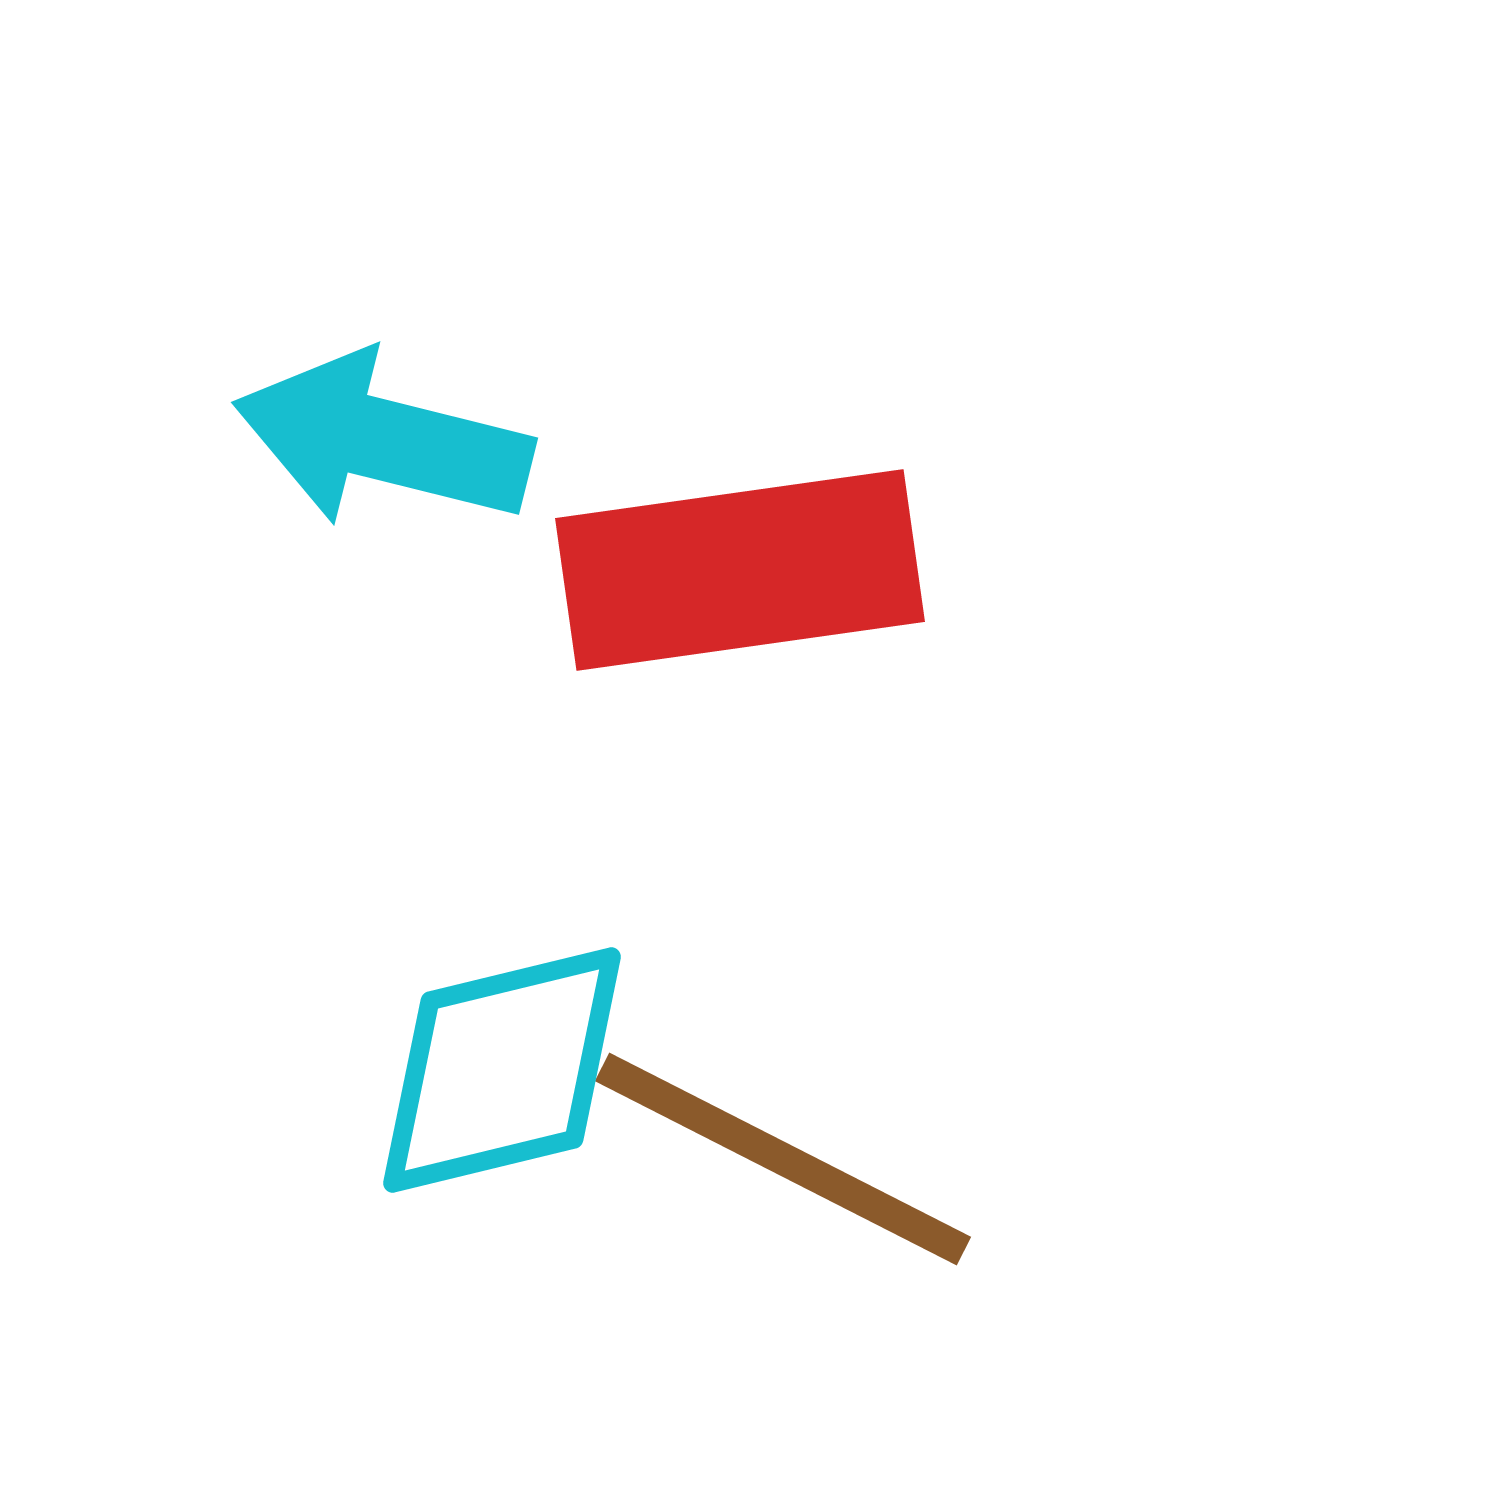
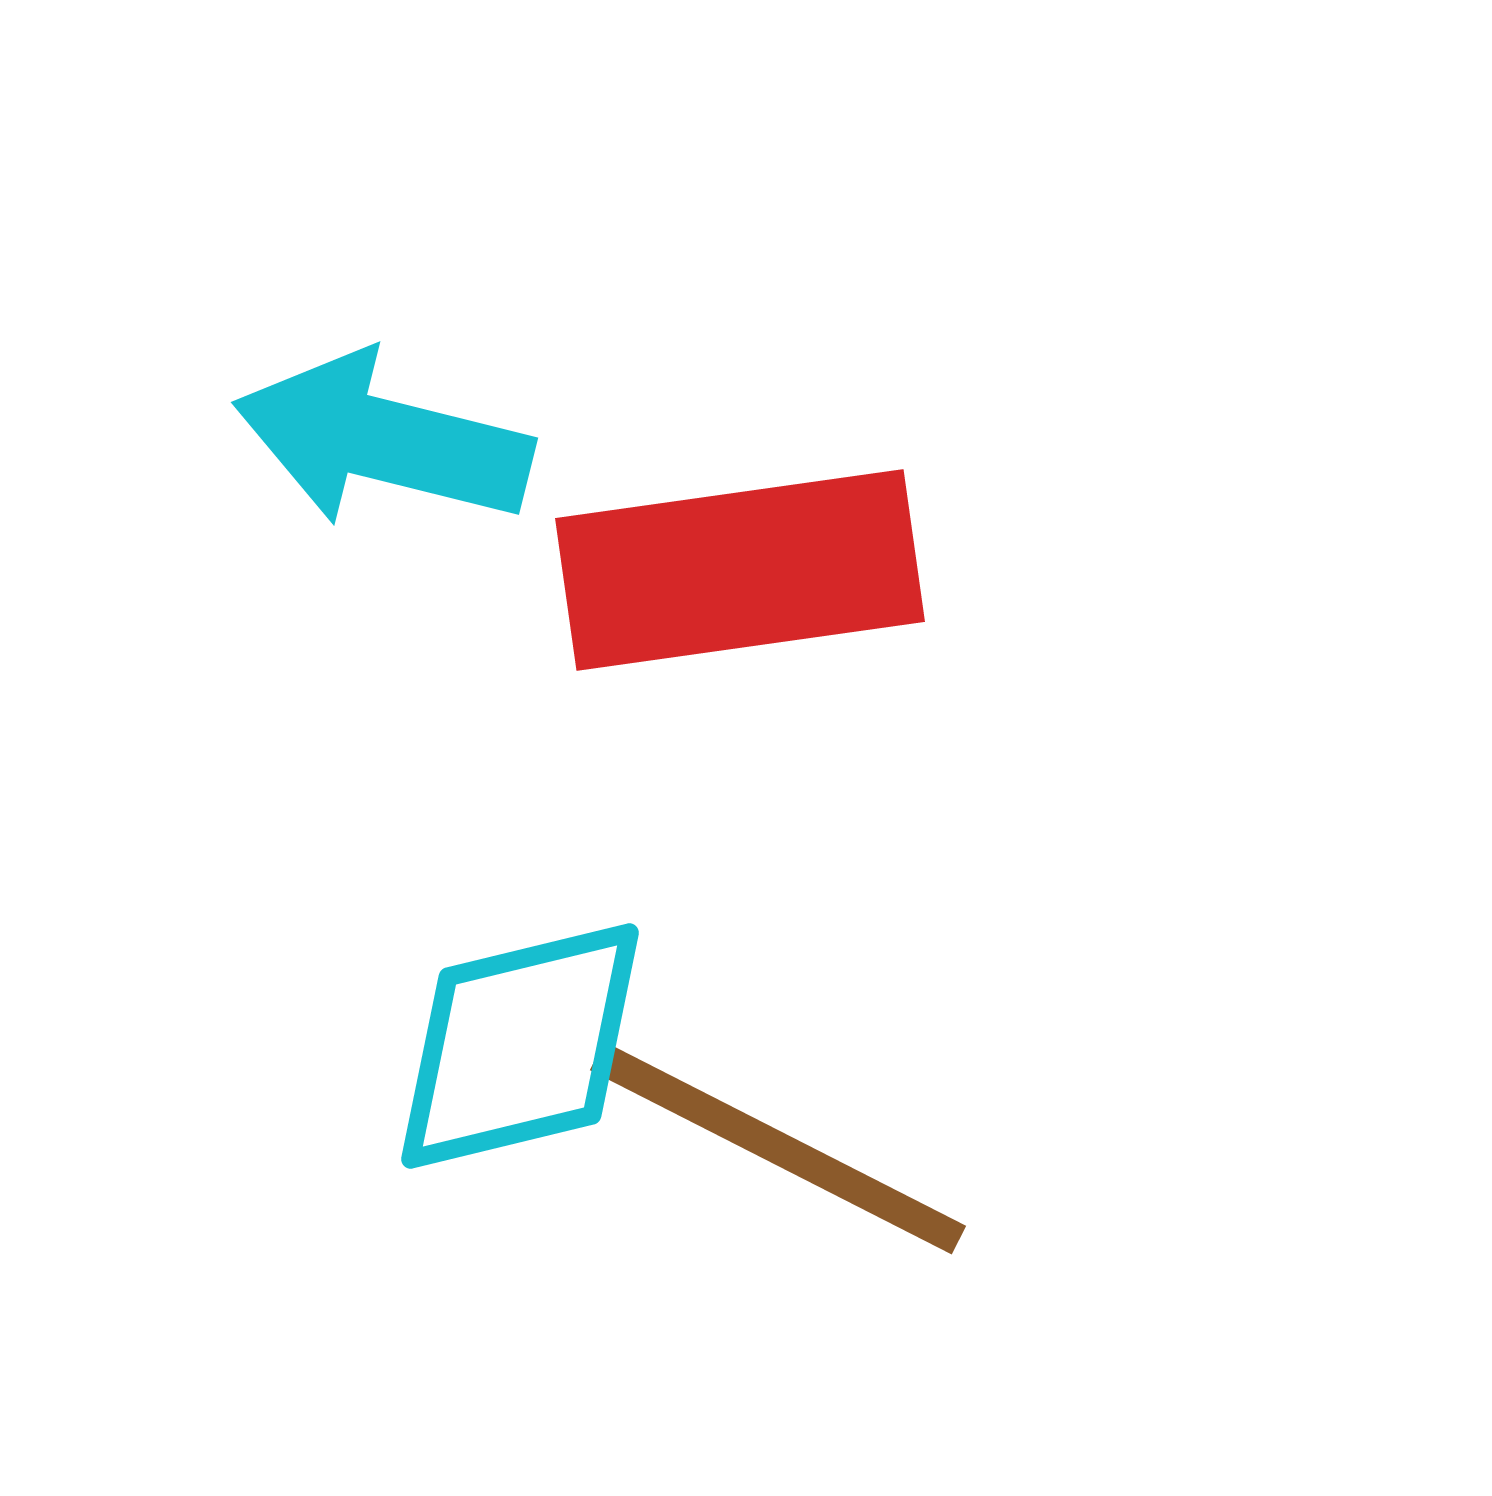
cyan diamond: moved 18 px right, 24 px up
brown line: moved 5 px left, 11 px up
